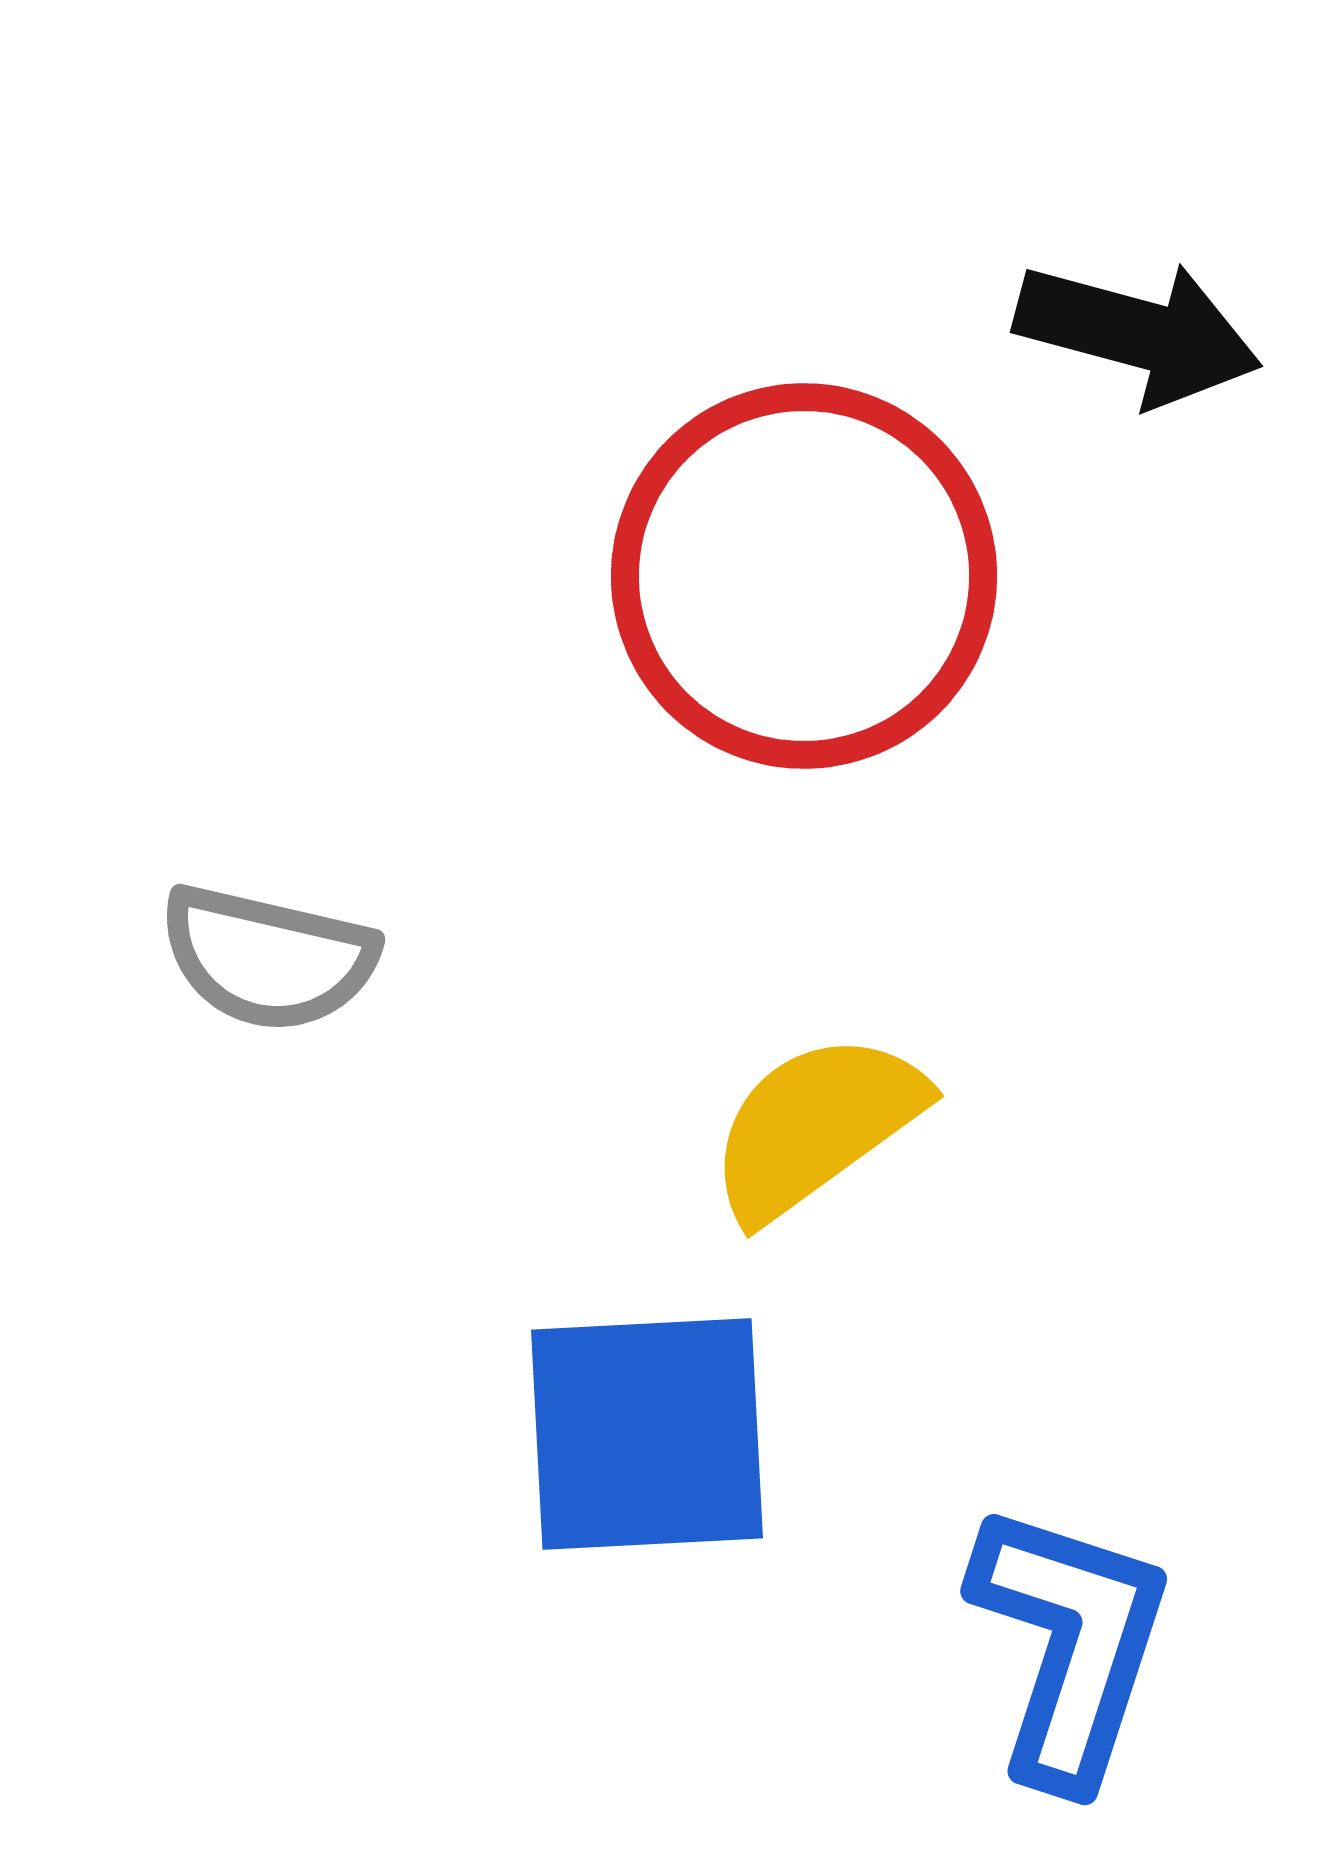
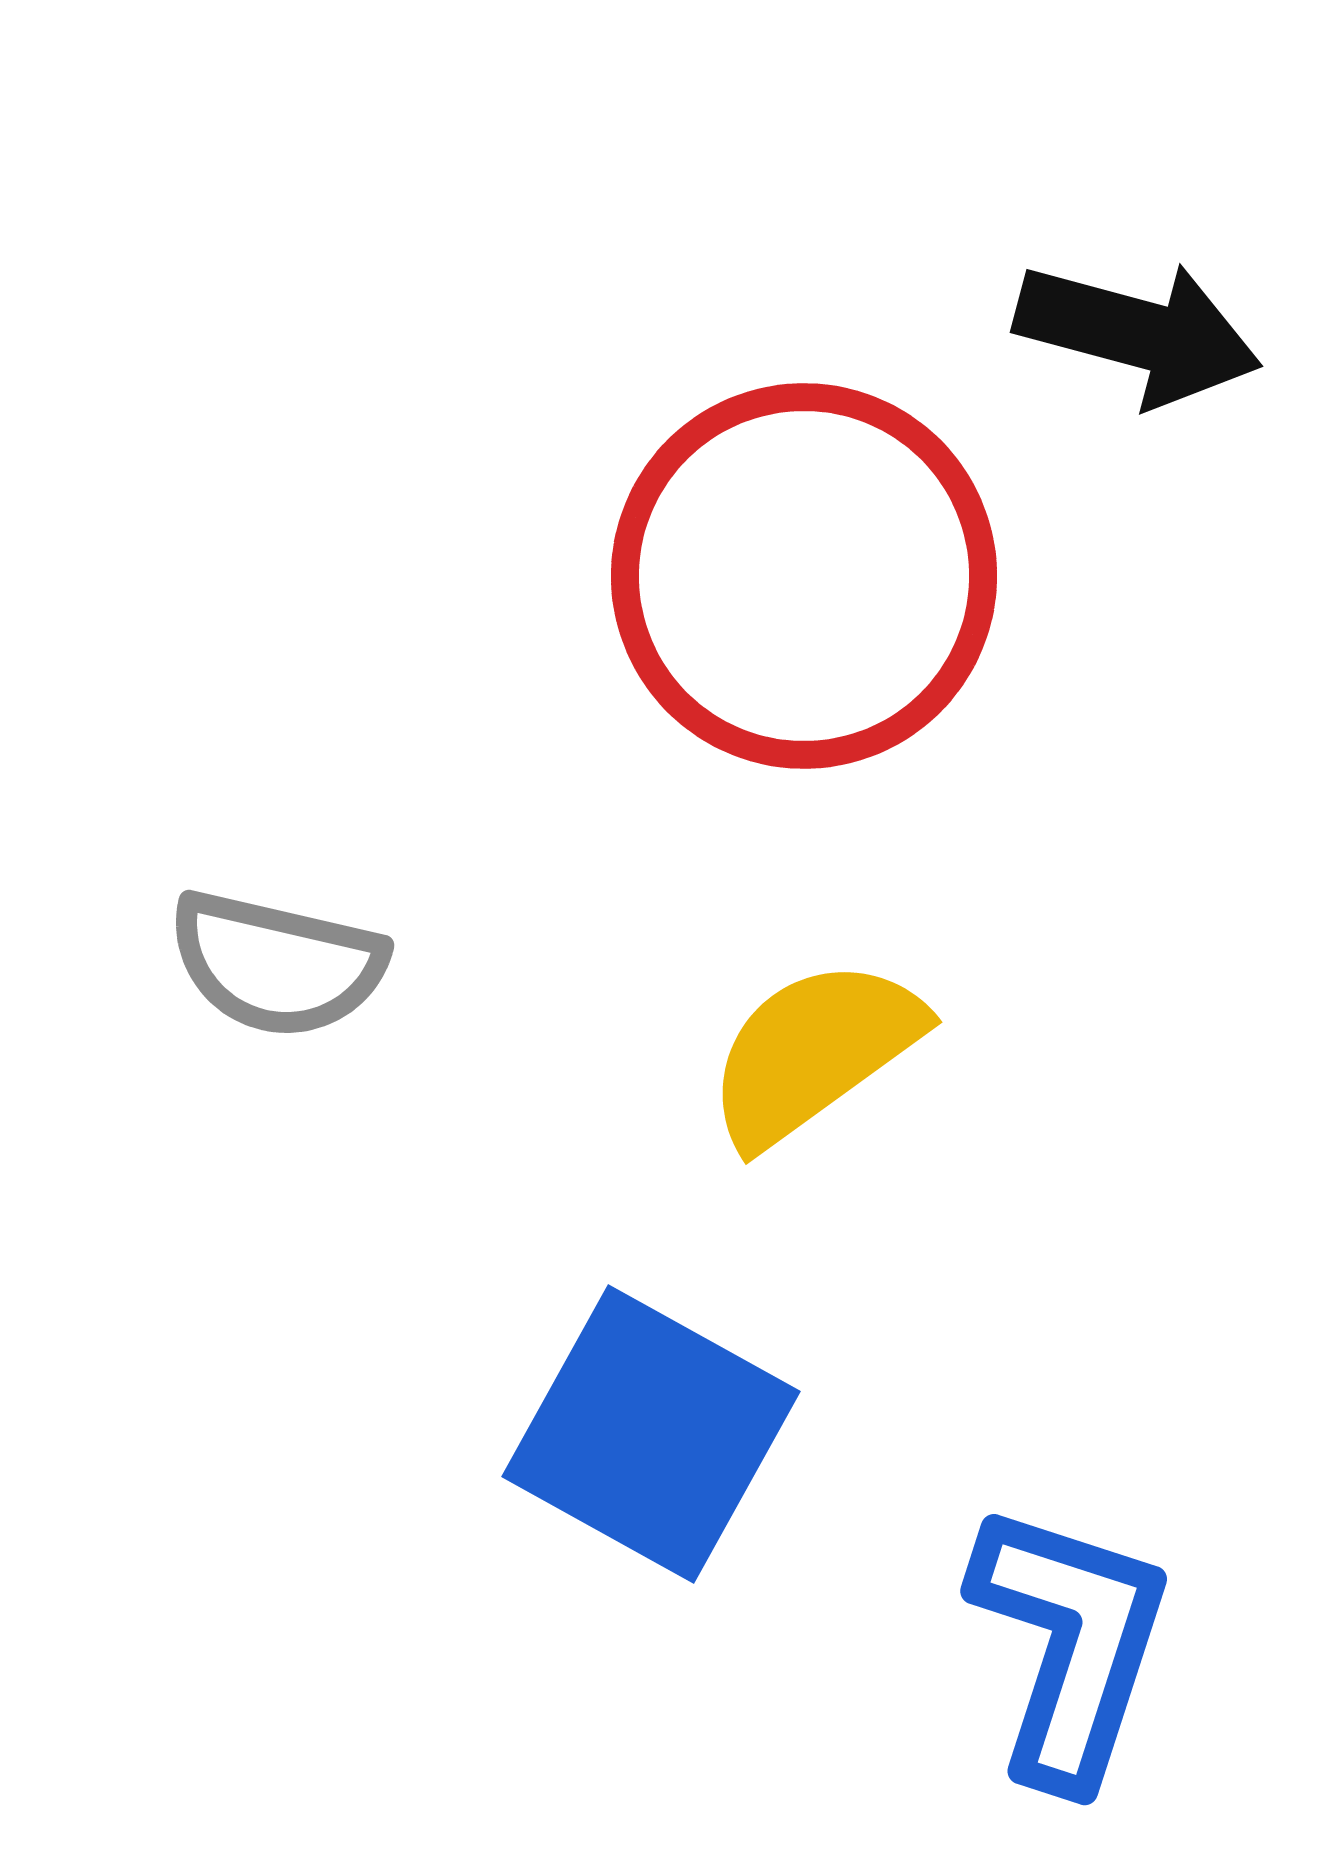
gray semicircle: moved 9 px right, 6 px down
yellow semicircle: moved 2 px left, 74 px up
blue square: moved 4 px right; rotated 32 degrees clockwise
